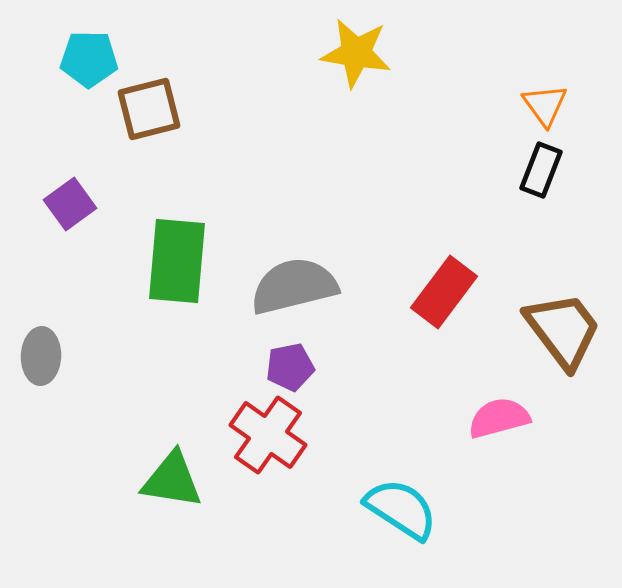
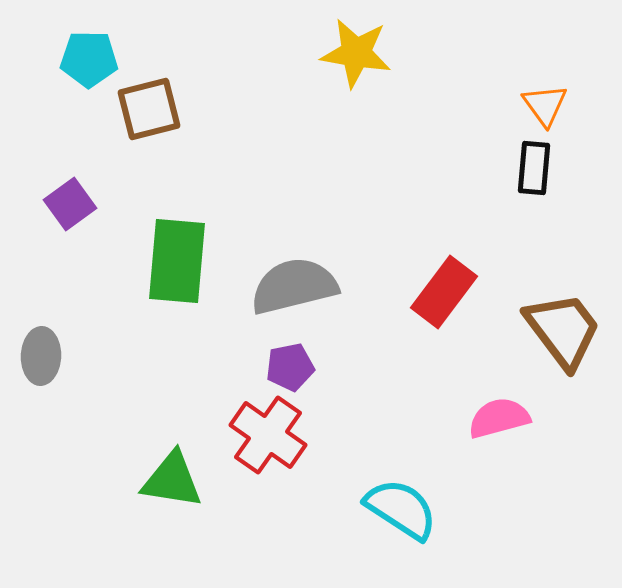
black rectangle: moved 7 px left, 2 px up; rotated 16 degrees counterclockwise
